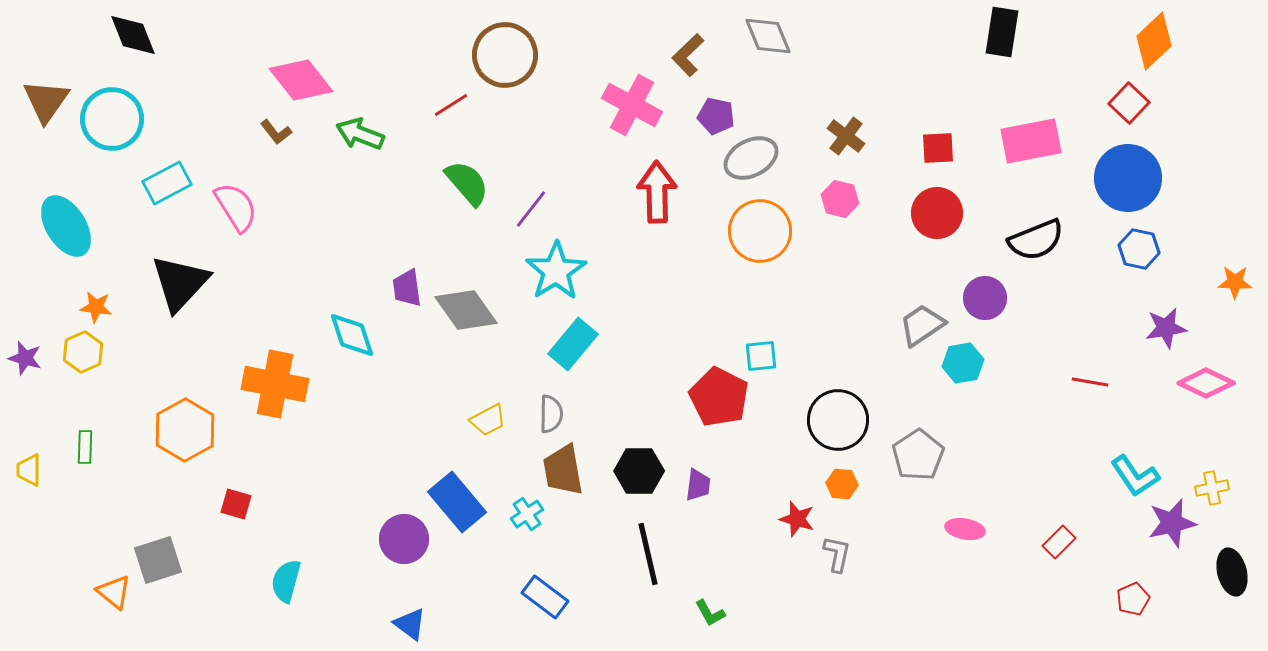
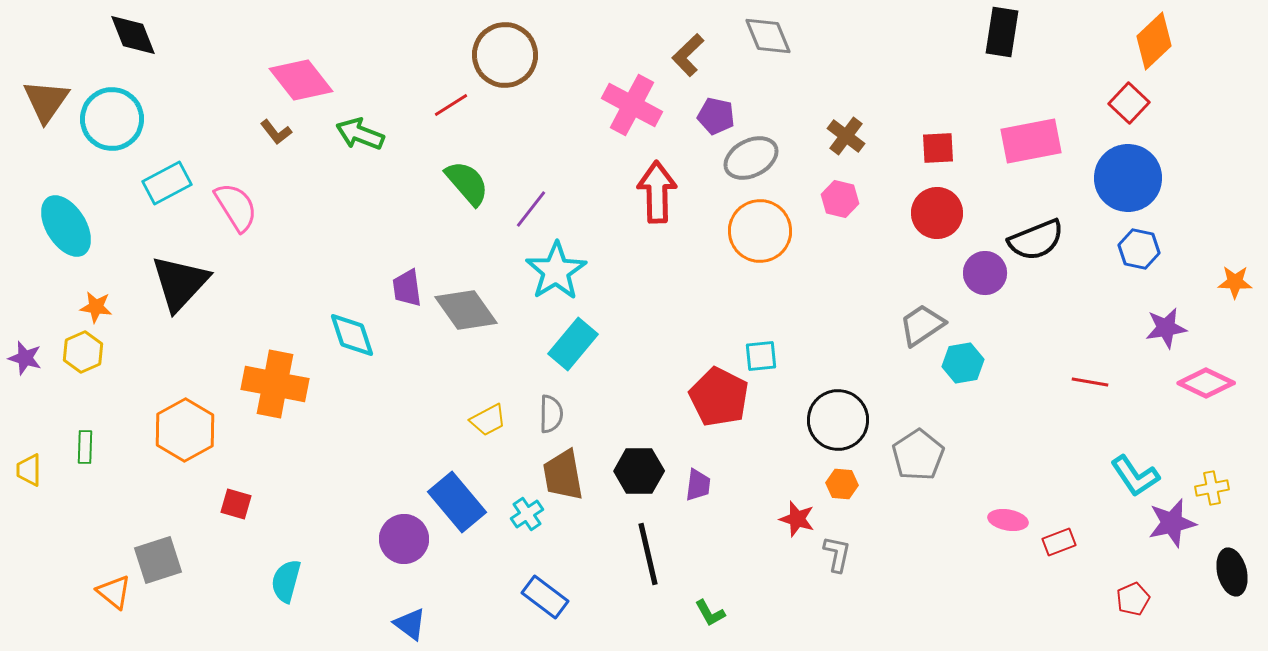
purple circle at (985, 298): moved 25 px up
brown trapezoid at (563, 470): moved 5 px down
pink ellipse at (965, 529): moved 43 px right, 9 px up
red rectangle at (1059, 542): rotated 24 degrees clockwise
